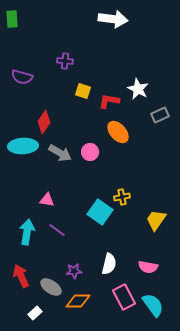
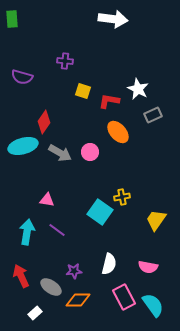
gray rectangle: moved 7 px left
cyan ellipse: rotated 12 degrees counterclockwise
orange diamond: moved 1 px up
